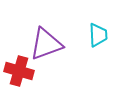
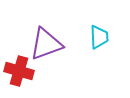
cyan trapezoid: moved 1 px right, 2 px down
